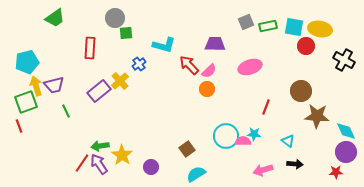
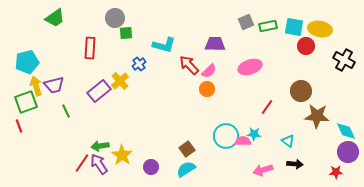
red line at (266, 107): moved 1 px right; rotated 14 degrees clockwise
purple circle at (346, 152): moved 2 px right
cyan semicircle at (196, 174): moved 10 px left, 5 px up
